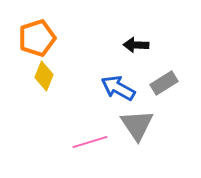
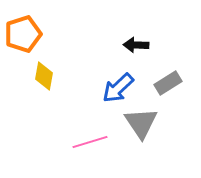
orange pentagon: moved 14 px left, 4 px up
yellow diamond: rotated 12 degrees counterclockwise
gray rectangle: moved 4 px right
blue arrow: rotated 72 degrees counterclockwise
gray triangle: moved 4 px right, 2 px up
